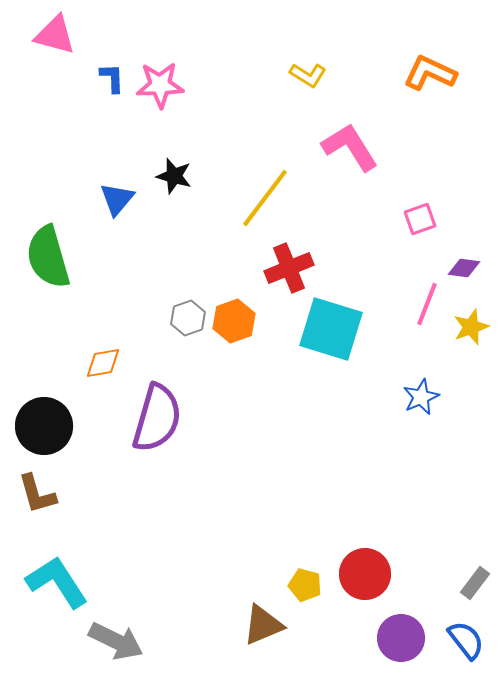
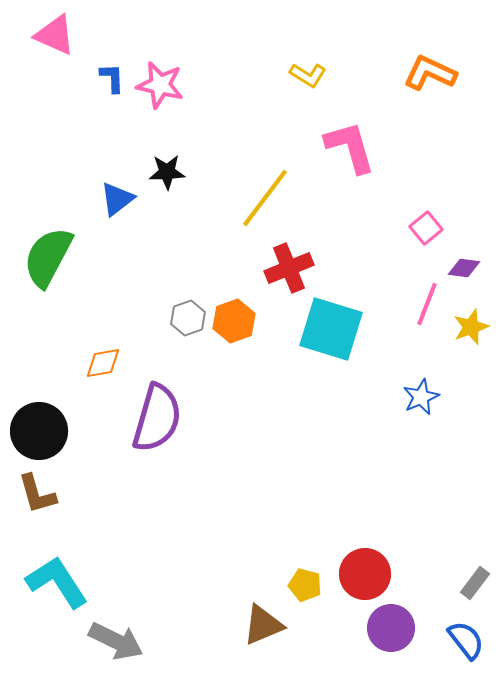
pink triangle: rotated 9 degrees clockwise
pink star: rotated 15 degrees clockwise
pink L-shape: rotated 16 degrees clockwise
black star: moved 7 px left, 4 px up; rotated 18 degrees counterclockwise
blue triangle: rotated 12 degrees clockwise
pink square: moved 6 px right, 9 px down; rotated 20 degrees counterclockwise
green semicircle: rotated 44 degrees clockwise
black circle: moved 5 px left, 5 px down
purple circle: moved 10 px left, 10 px up
